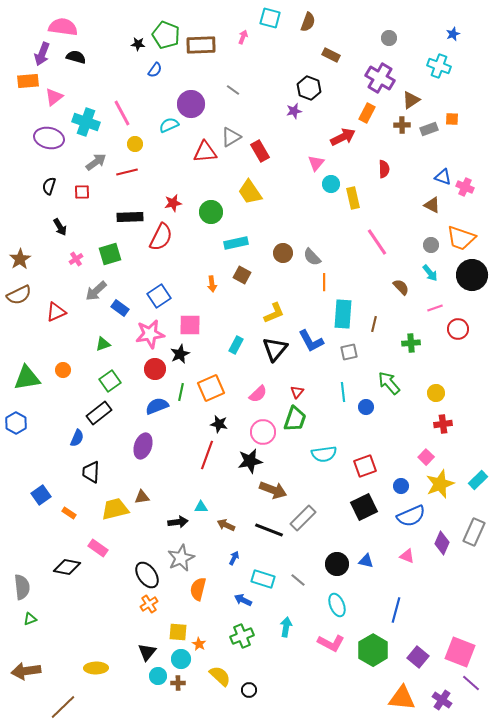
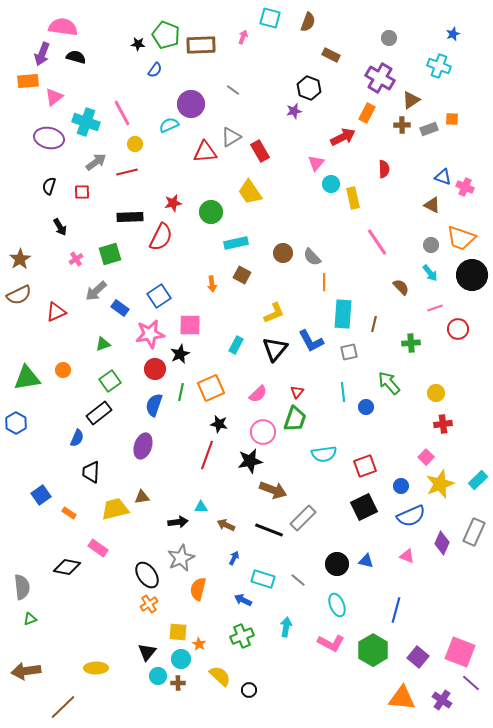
blue semicircle at (157, 406): moved 3 px left, 1 px up; rotated 50 degrees counterclockwise
